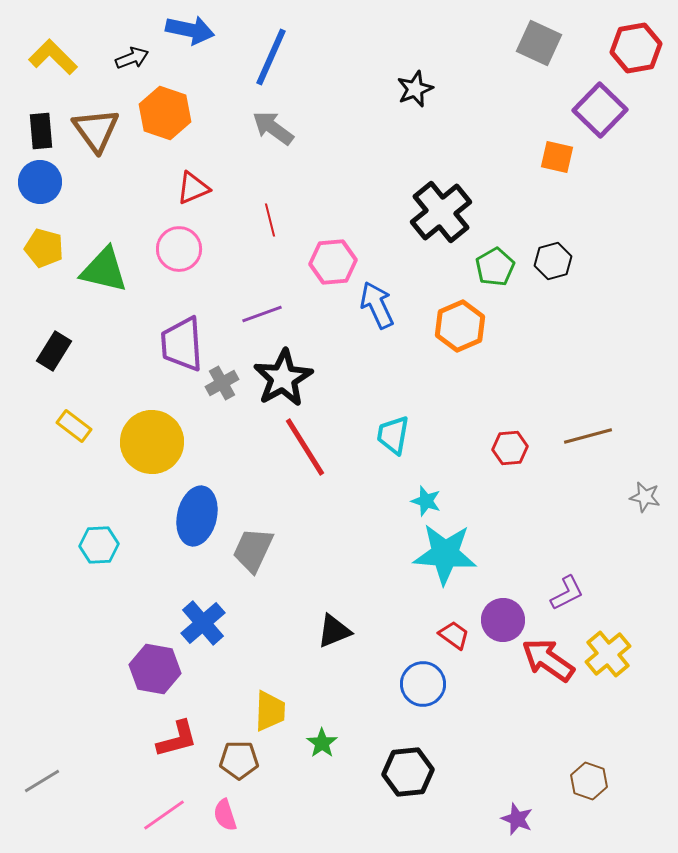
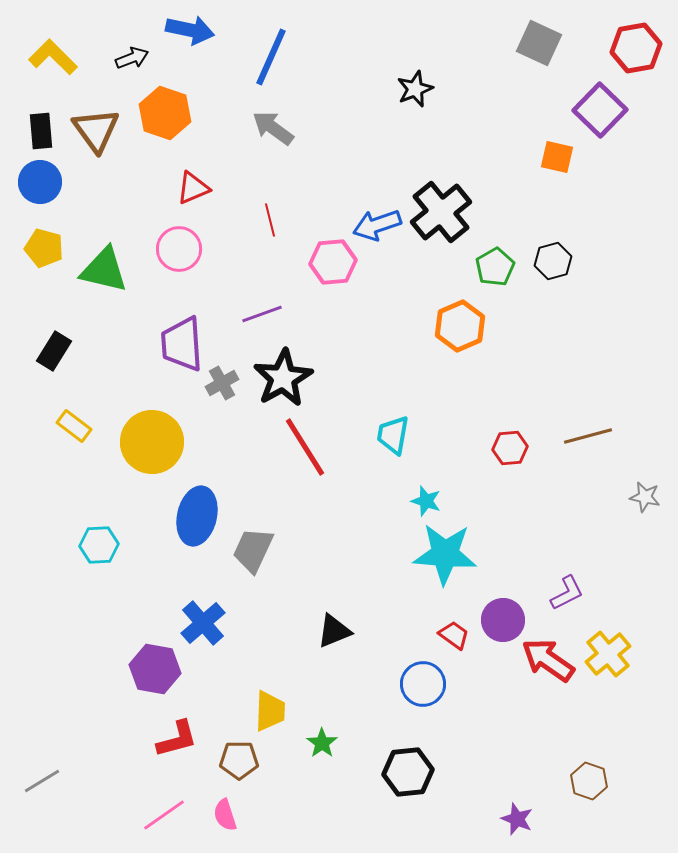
blue arrow at (377, 305): moved 80 px up; rotated 84 degrees counterclockwise
